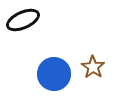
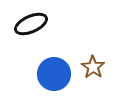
black ellipse: moved 8 px right, 4 px down
